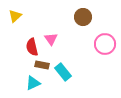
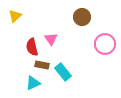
brown circle: moved 1 px left
